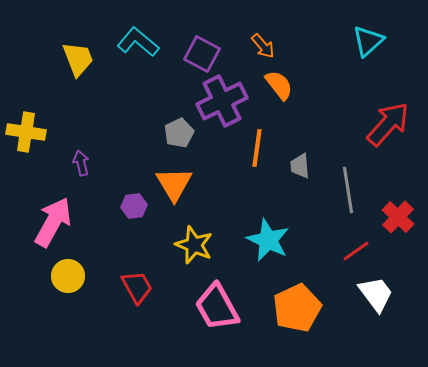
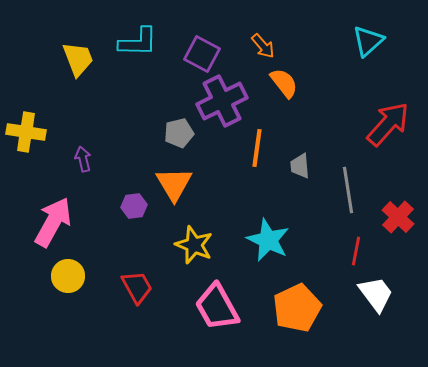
cyan L-shape: rotated 141 degrees clockwise
orange semicircle: moved 5 px right, 2 px up
gray pentagon: rotated 12 degrees clockwise
purple arrow: moved 2 px right, 4 px up
red line: rotated 44 degrees counterclockwise
